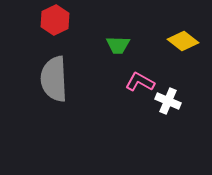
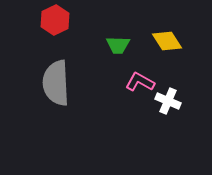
yellow diamond: moved 16 px left; rotated 20 degrees clockwise
gray semicircle: moved 2 px right, 4 px down
